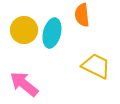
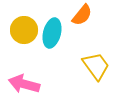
orange semicircle: rotated 135 degrees counterclockwise
yellow trapezoid: rotated 28 degrees clockwise
pink arrow: rotated 24 degrees counterclockwise
